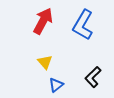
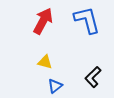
blue L-shape: moved 4 px right, 5 px up; rotated 136 degrees clockwise
yellow triangle: rotated 35 degrees counterclockwise
blue triangle: moved 1 px left, 1 px down
